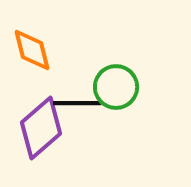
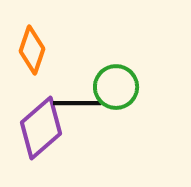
orange diamond: rotated 33 degrees clockwise
